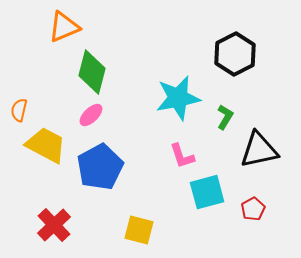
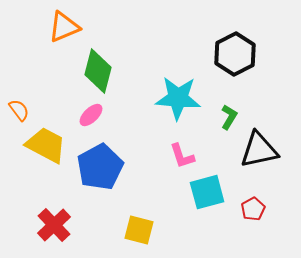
green diamond: moved 6 px right, 1 px up
cyan star: rotated 15 degrees clockwise
orange semicircle: rotated 130 degrees clockwise
green L-shape: moved 4 px right
